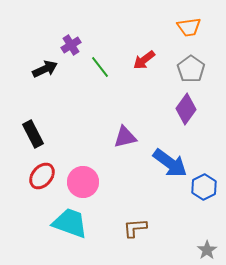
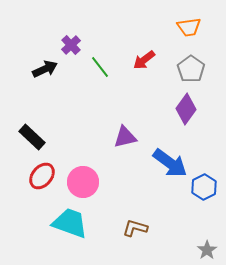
purple cross: rotated 12 degrees counterclockwise
black rectangle: moved 1 px left, 3 px down; rotated 20 degrees counterclockwise
brown L-shape: rotated 20 degrees clockwise
